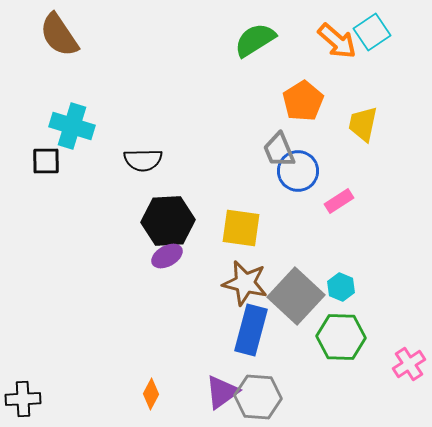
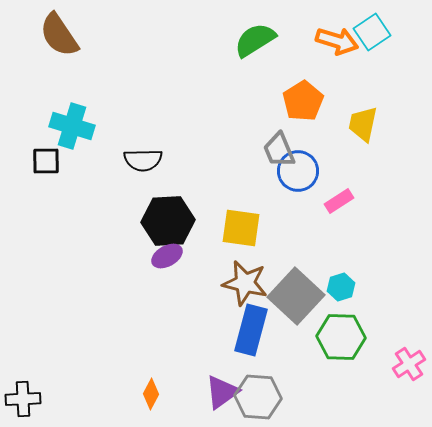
orange arrow: rotated 24 degrees counterclockwise
cyan hexagon: rotated 20 degrees clockwise
